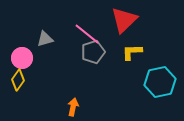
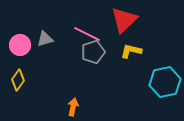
pink line: rotated 12 degrees counterclockwise
yellow L-shape: moved 1 px left, 1 px up; rotated 15 degrees clockwise
pink circle: moved 2 px left, 13 px up
cyan hexagon: moved 5 px right
